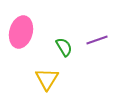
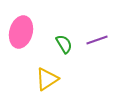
green semicircle: moved 3 px up
yellow triangle: rotated 25 degrees clockwise
